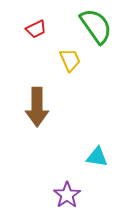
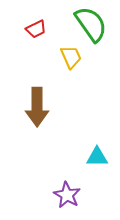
green semicircle: moved 5 px left, 2 px up
yellow trapezoid: moved 1 px right, 3 px up
cyan triangle: rotated 10 degrees counterclockwise
purple star: rotated 8 degrees counterclockwise
